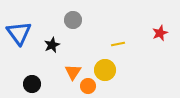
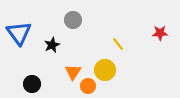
red star: rotated 21 degrees clockwise
yellow line: rotated 64 degrees clockwise
